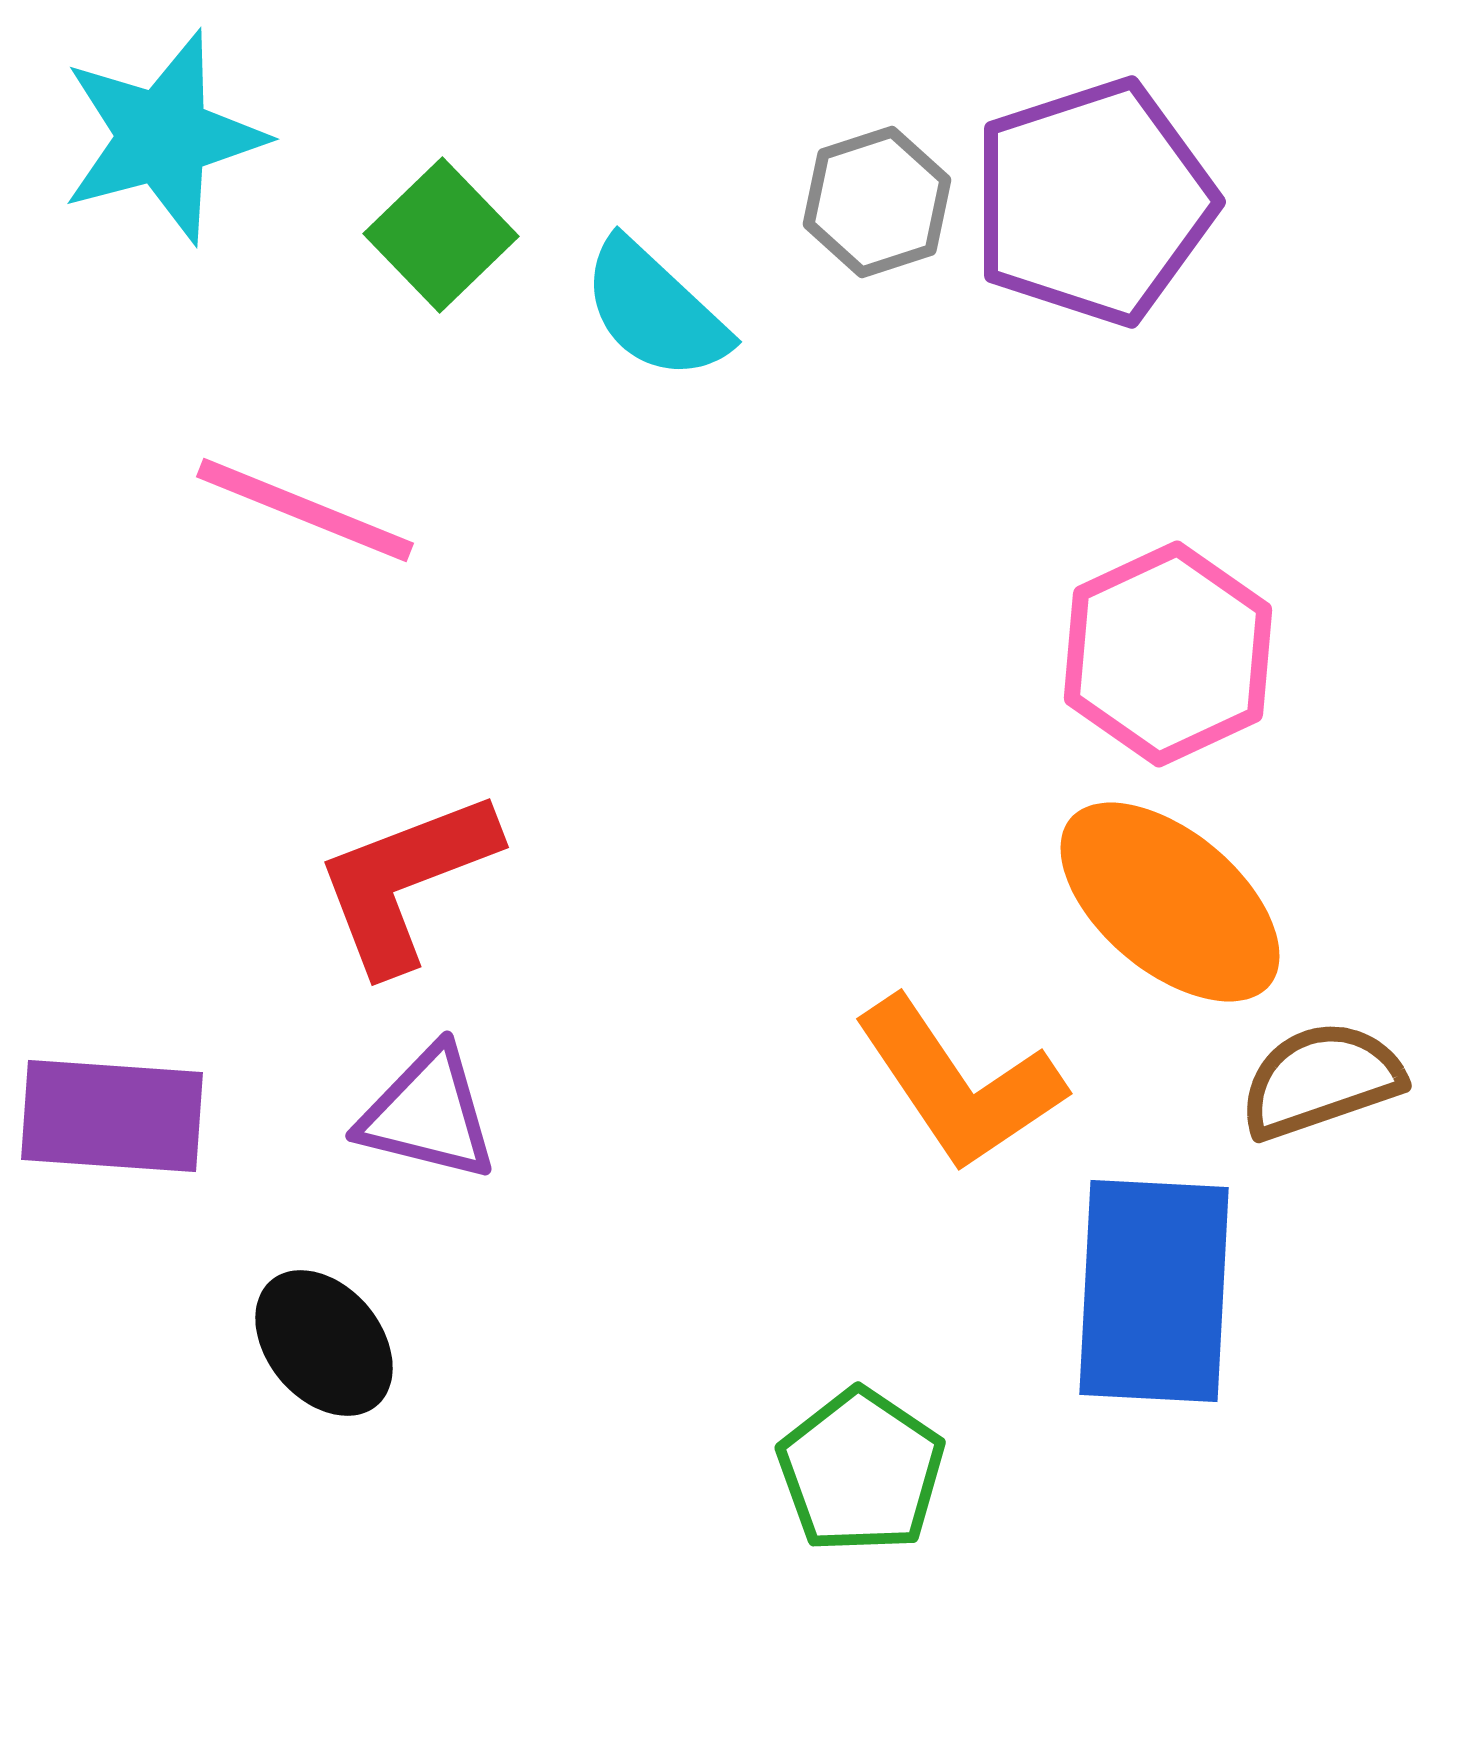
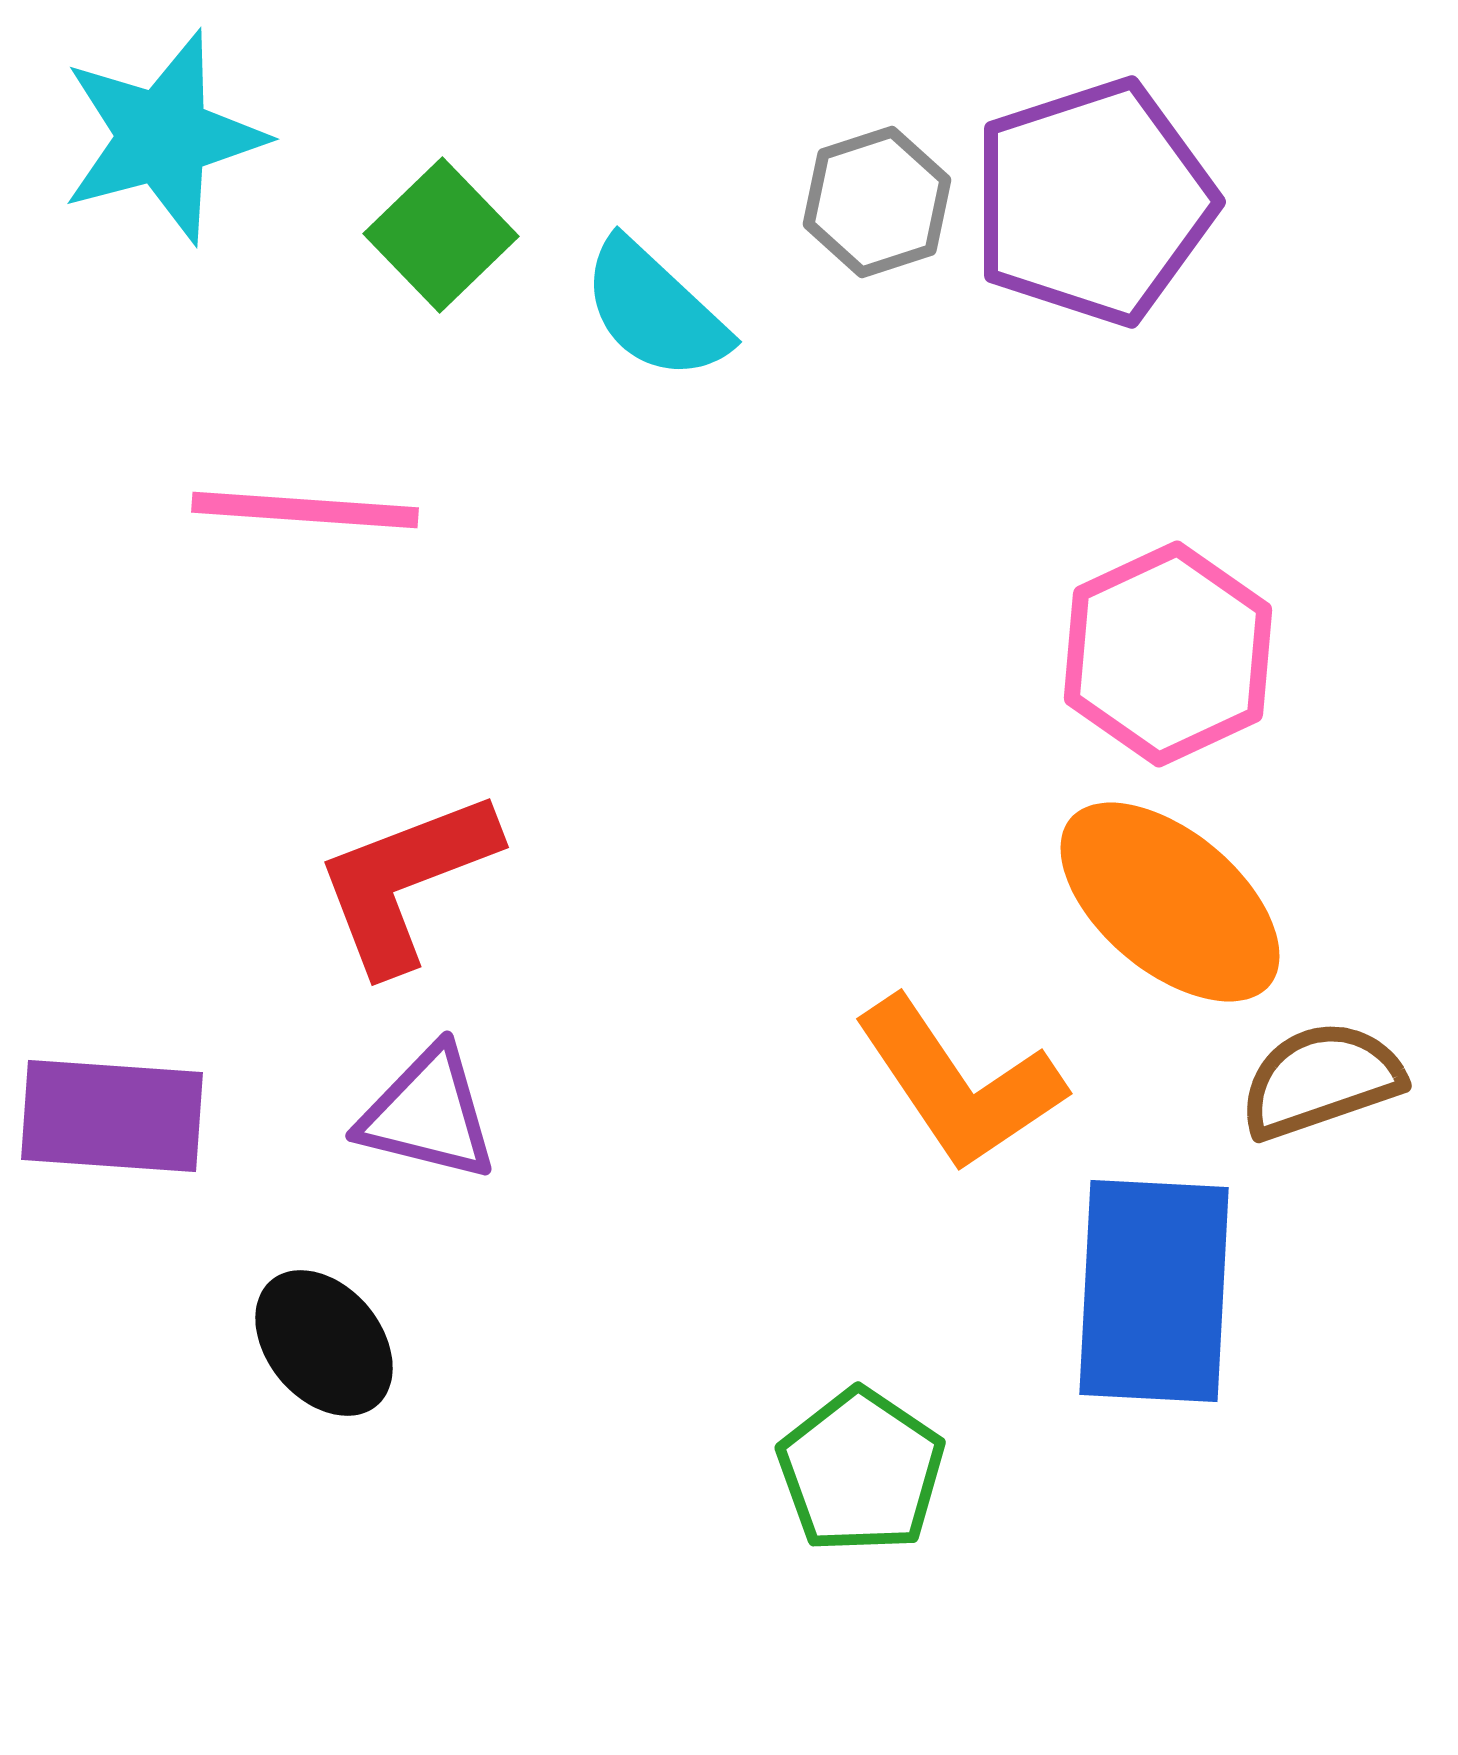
pink line: rotated 18 degrees counterclockwise
